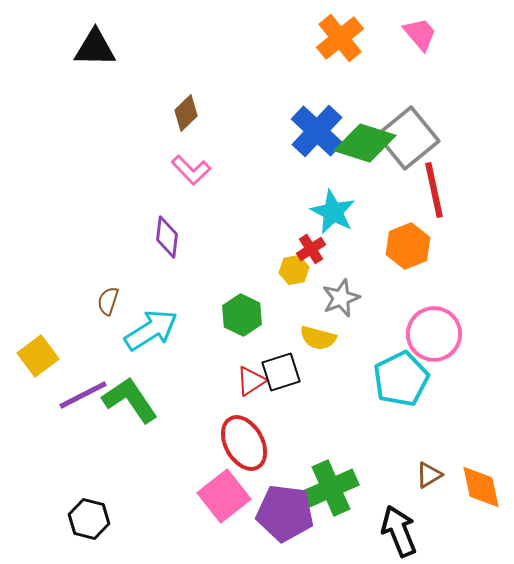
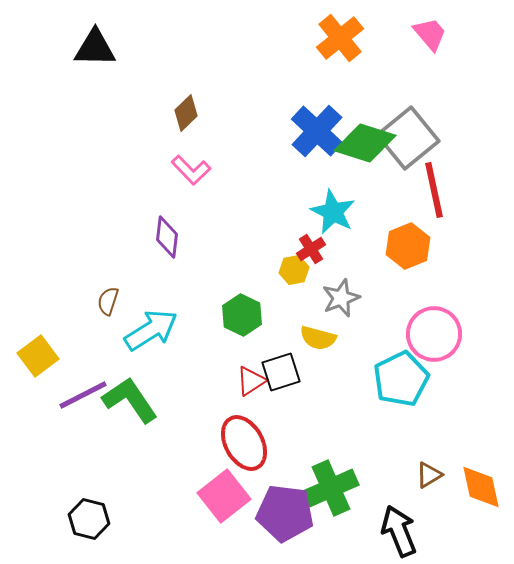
pink trapezoid: moved 10 px right
